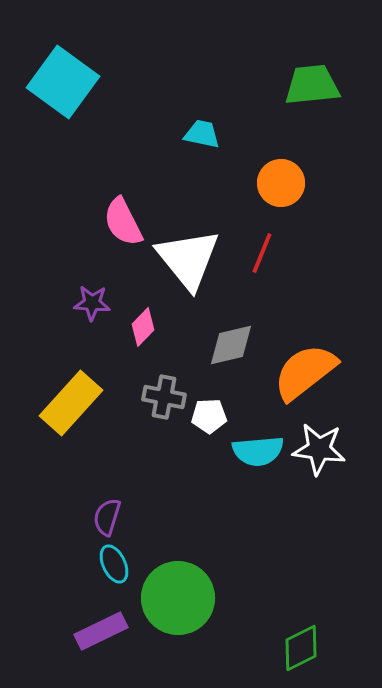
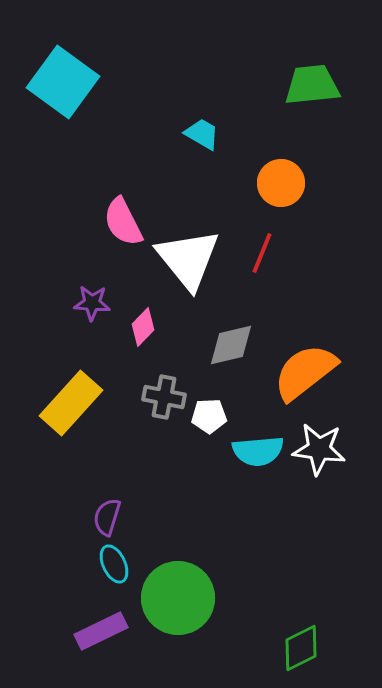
cyan trapezoid: rotated 18 degrees clockwise
